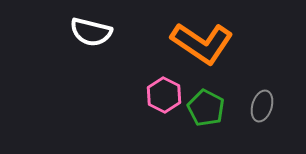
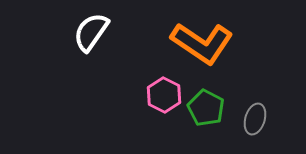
white semicircle: rotated 111 degrees clockwise
gray ellipse: moved 7 px left, 13 px down
